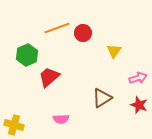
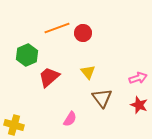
yellow triangle: moved 26 px left, 21 px down; rotated 14 degrees counterclockwise
brown triangle: rotated 35 degrees counterclockwise
pink semicircle: moved 9 px right; rotated 56 degrees counterclockwise
